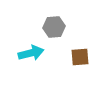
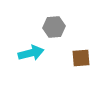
brown square: moved 1 px right, 1 px down
